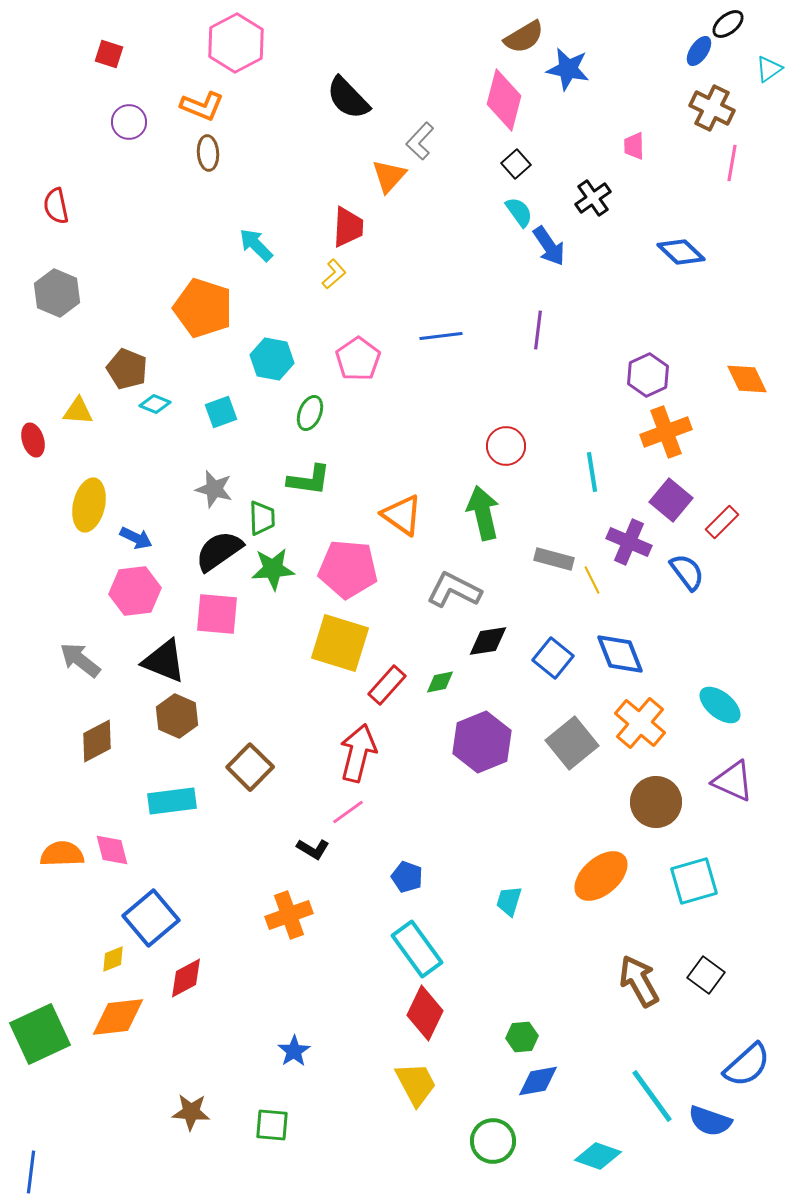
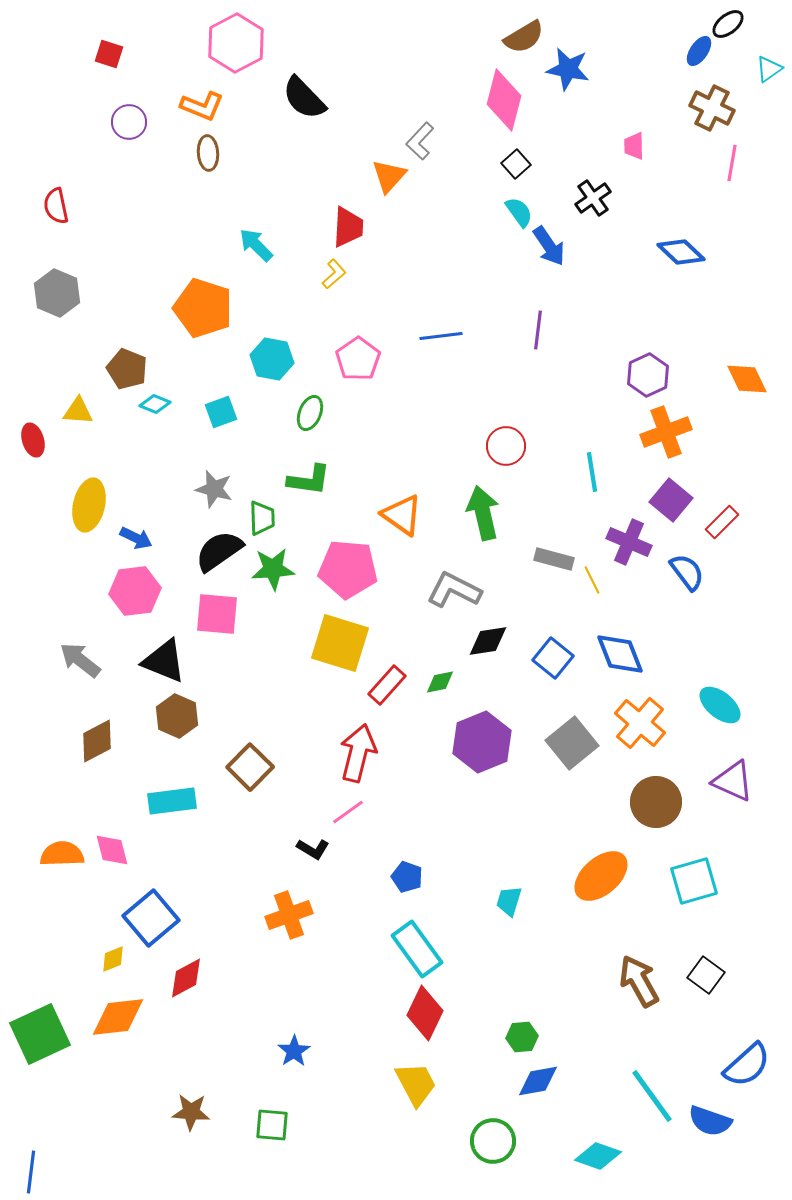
black semicircle at (348, 98): moved 44 px left
